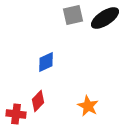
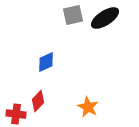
orange star: moved 1 px down
